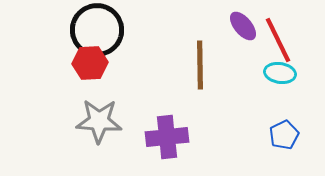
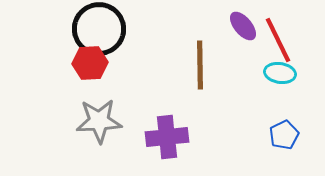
black circle: moved 2 px right, 1 px up
gray star: rotated 6 degrees counterclockwise
